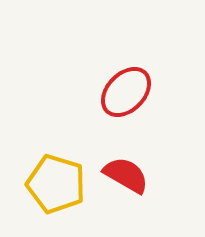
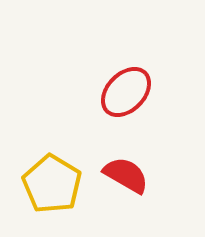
yellow pentagon: moved 4 px left; rotated 14 degrees clockwise
